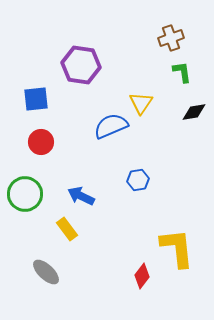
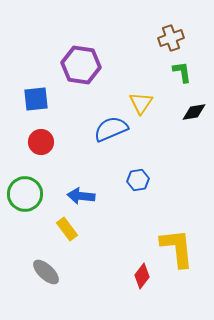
blue semicircle: moved 3 px down
blue arrow: rotated 20 degrees counterclockwise
